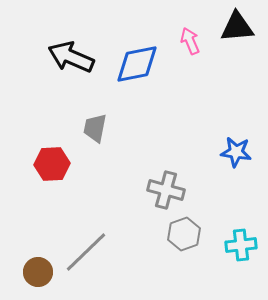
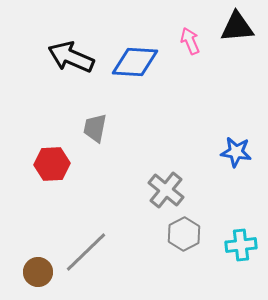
blue diamond: moved 2 px left, 2 px up; rotated 15 degrees clockwise
gray cross: rotated 24 degrees clockwise
gray hexagon: rotated 8 degrees counterclockwise
